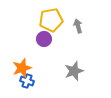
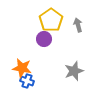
yellow pentagon: rotated 25 degrees counterclockwise
gray arrow: moved 1 px up
orange star: rotated 30 degrees clockwise
